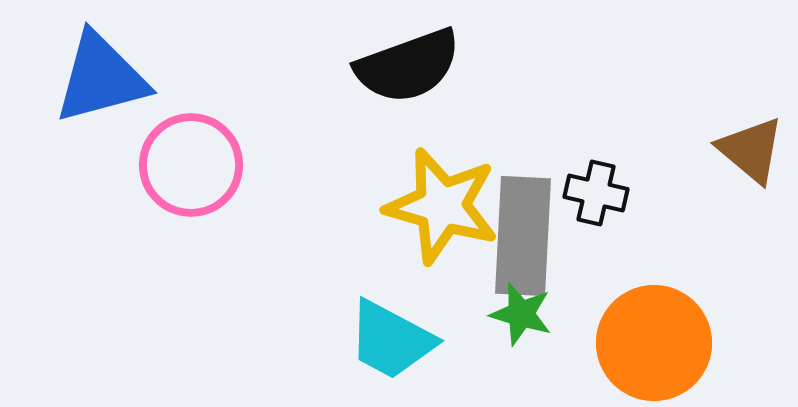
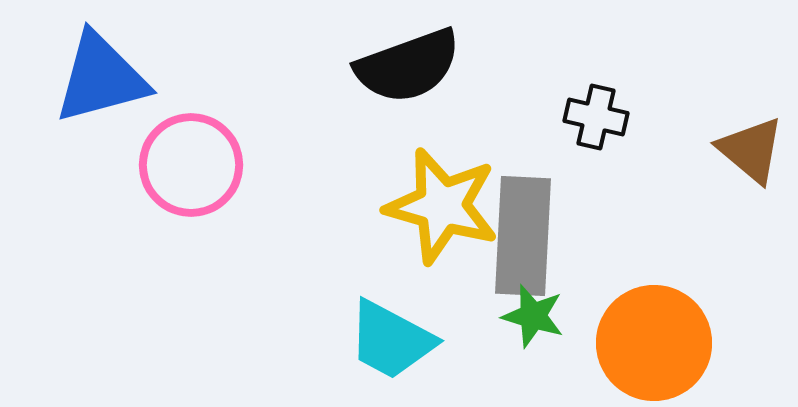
black cross: moved 76 px up
green star: moved 12 px right, 2 px down
